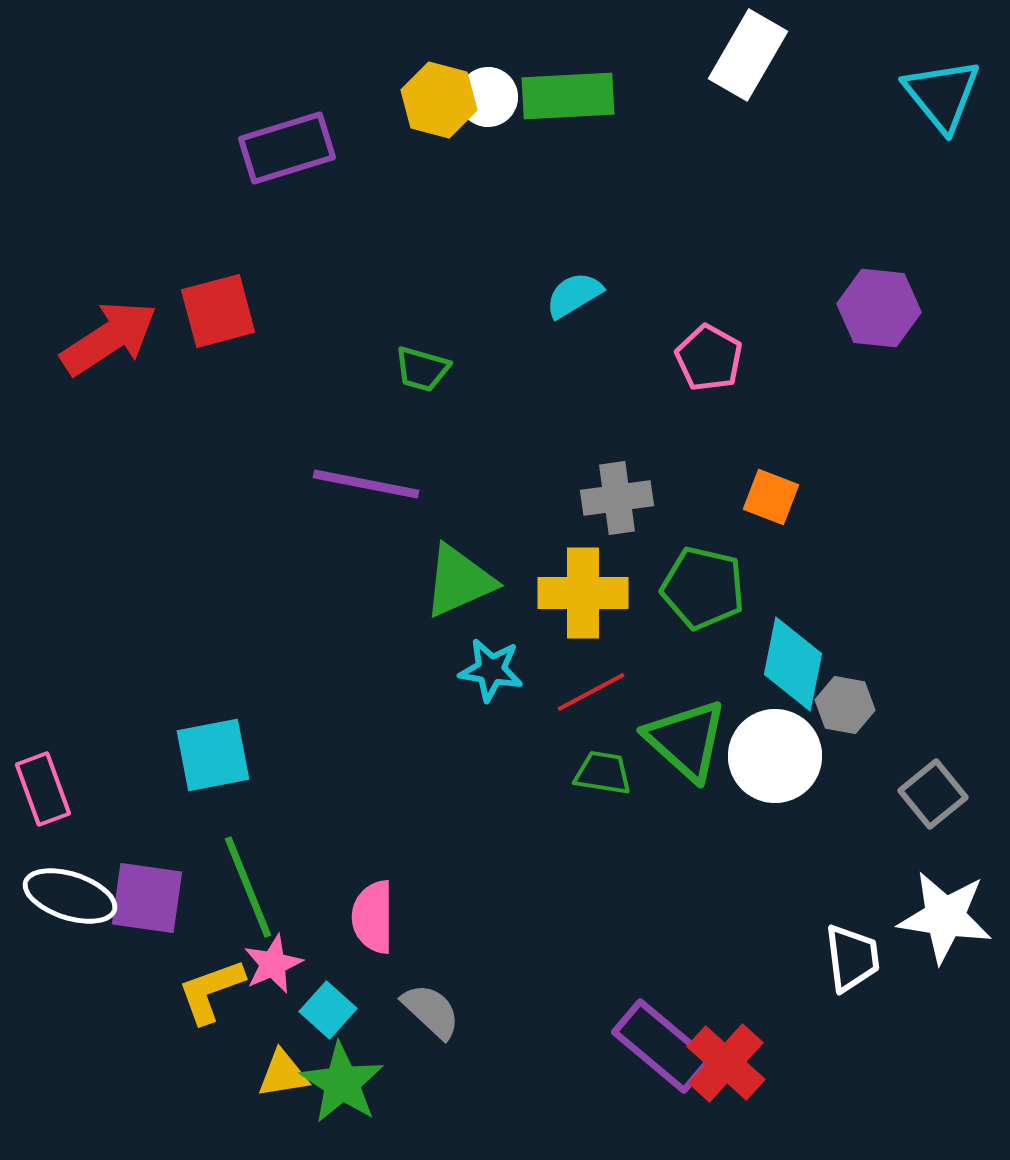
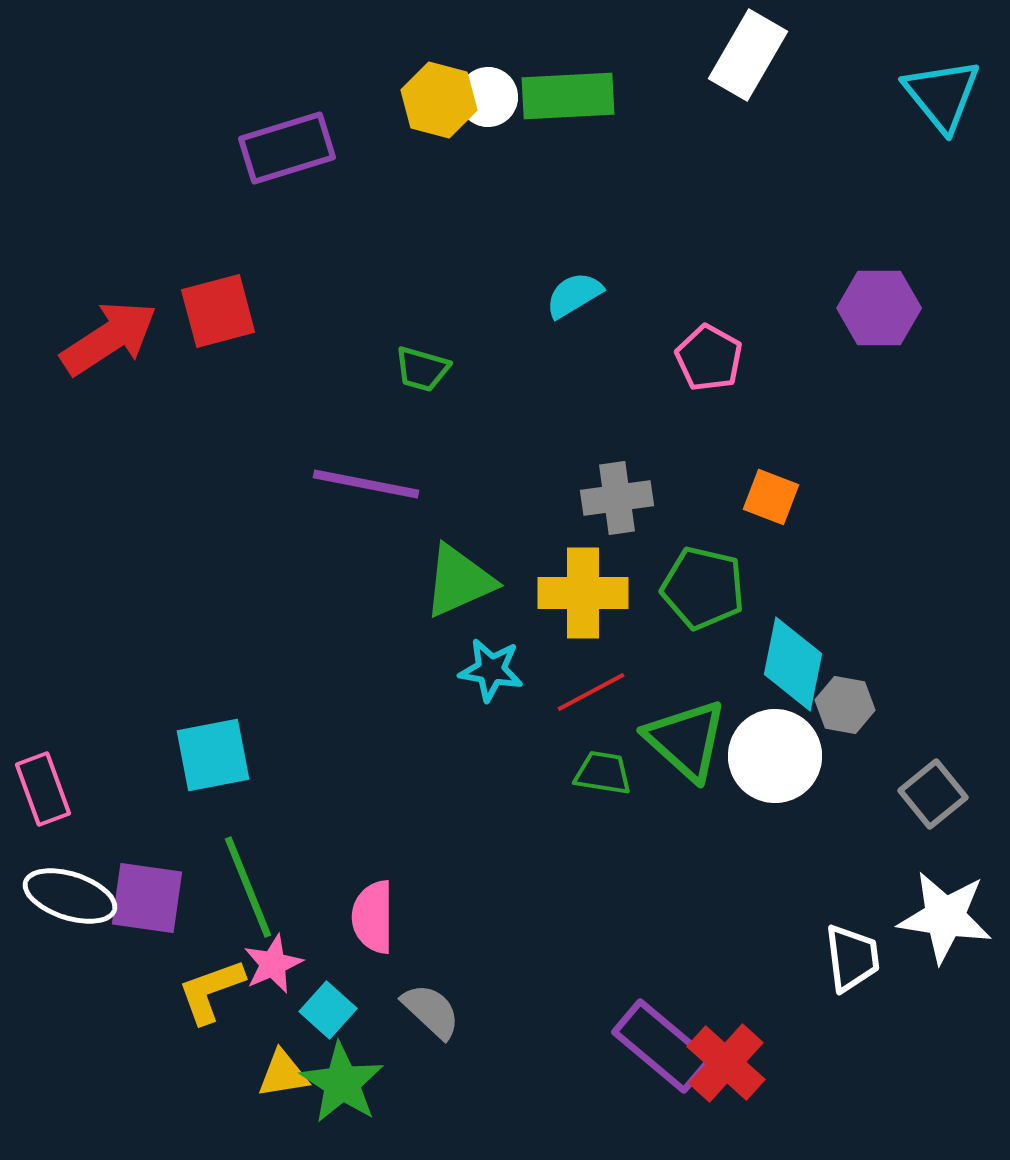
purple hexagon at (879, 308): rotated 6 degrees counterclockwise
